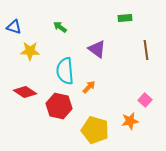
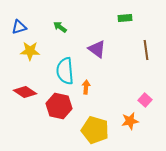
blue triangle: moved 5 px right; rotated 35 degrees counterclockwise
orange arrow: moved 3 px left; rotated 40 degrees counterclockwise
